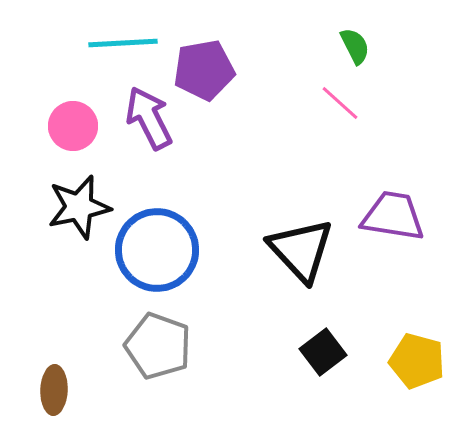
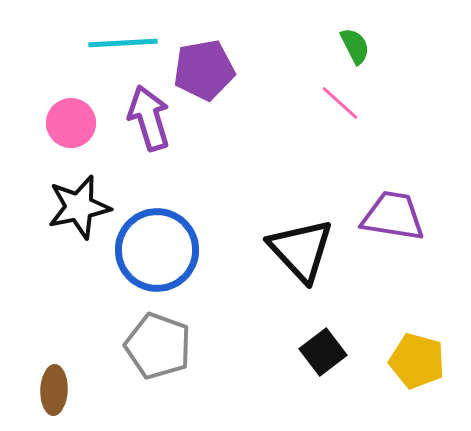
purple arrow: rotated 10 degrees clockwise
pink circle: moved 2 px left, 3 px up
